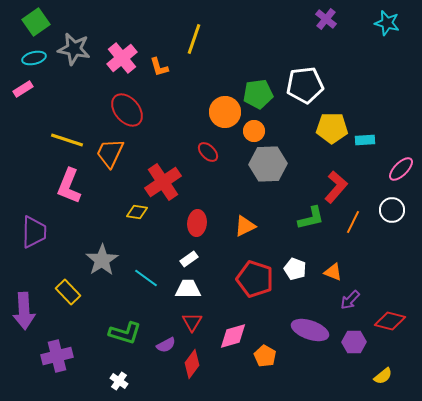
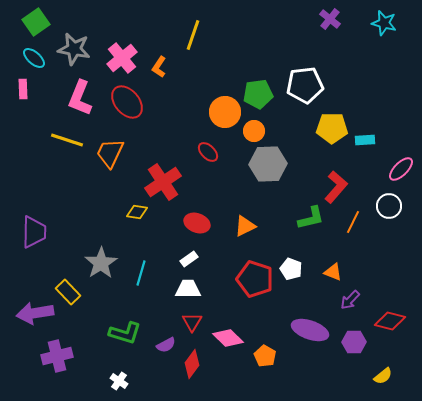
purple cross at (326, 19): moved 4 px right
cyan star at (387, 23): moved 3 px left
yellow line at (194, 39): moved 1 px left, 4 px up
cyan ellipse at (34, 58): rotated 55 degrees clockwise
orange L-shape at (159, 67): rotated 50 degrees clockwise
pink rectangle at (23, 89): rotated 60 degrees counterclockwise
red ellipse at (127, 110): moved 8 px up
pink L-shape at (69, 186): moved 11 px right, 88 px up
white circle at (392, 210): moved 3 px left, 4 px up
red ellipse at (197, 223): rotated 75 degrees counterclockwise
gray star at (102, 260): moved 1 px left, 3 px down
white pentagon at (295, 269): moved 4 px left
cyan line at (146, 278): moved 5 px left, 5 px up; rotated 70 degrees clockwise
purple arrow at (24, 311): moved 11 px right, 2 px down; rotated 84 degrees clockwise
pink diamond at (233, 336): moved 5 px left, 2 px down; rotated 60 degrees clockwise
